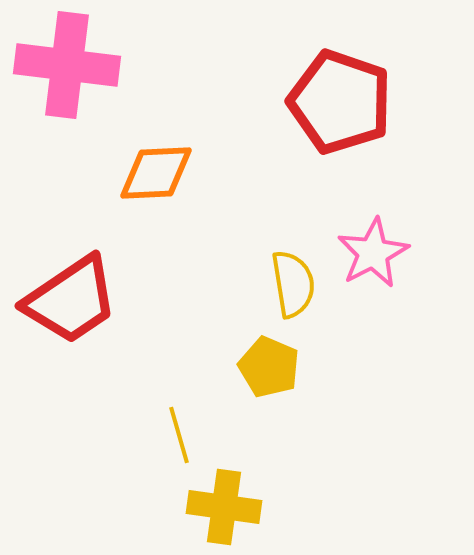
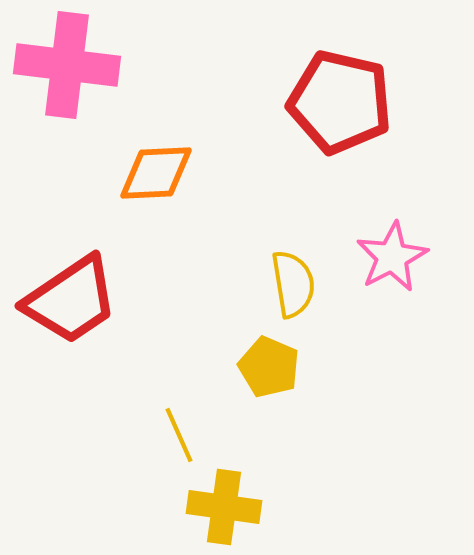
red pentagon: rotated 6 degrees counterclockwise
pink star: moved 19 px right, 4 px down
yellow line: rotated 8 degrees counterclockwise
